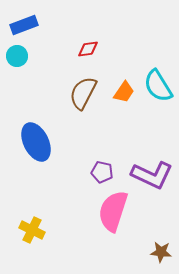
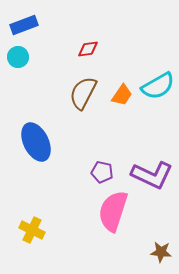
cyan circle: moved 1 px right, 1 px down
cyan semicircle: rotated 88 degrees counterclockwise
orange trapezoid: moved 2 px left, 3 px down
